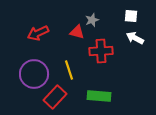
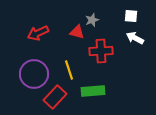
green rectangle: moved 6 px left, 5 px up; rotated 10 degrees counterclockwise
